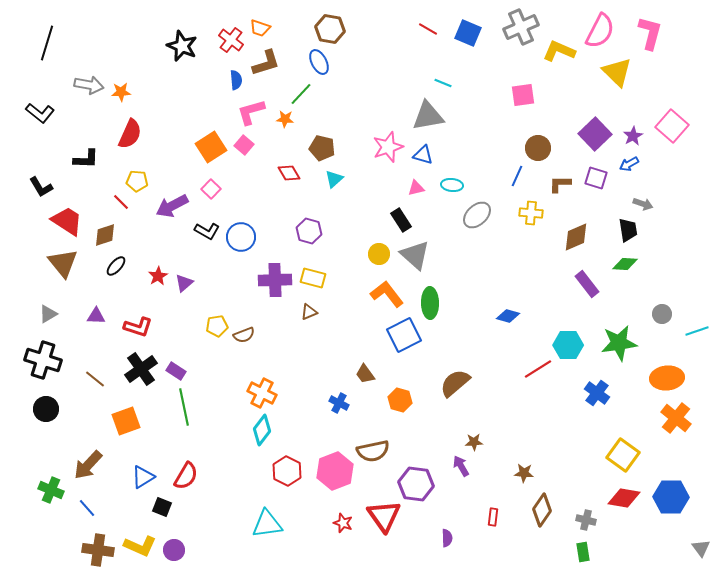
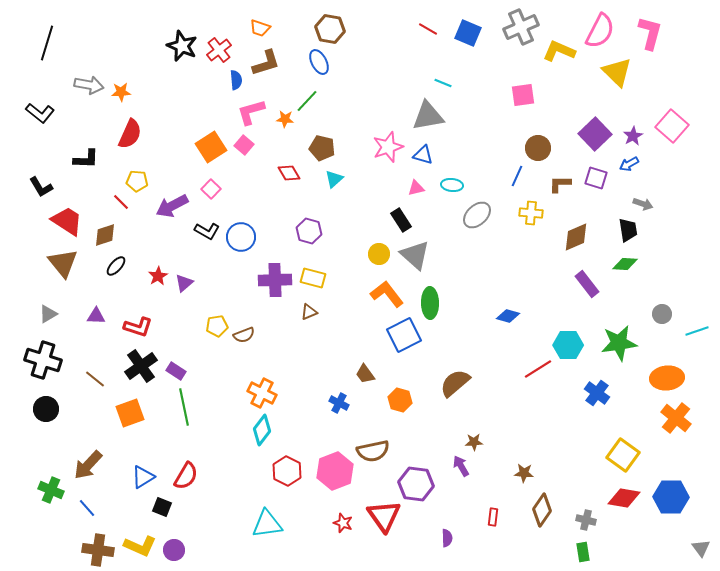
red cross at (231, 40): moved 12 px left, 10 px down; rotated 15 degrees clockwise
green line at (301, 94): moved 6 px right, 7 px down
black cross at (141, 369): moved 3 px up
orange square at (126, 421): moved 4 px right, 8 px up
